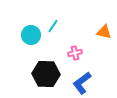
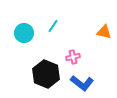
cyan circle: moved 7 px left, 2 px up
pink cross: moved 2 px left, 4 px down
black hexagon: rotated 20 degrees clockwise
blue L-shape: rotated 105 degrees counterclockwise
